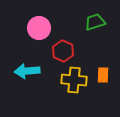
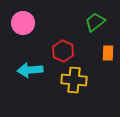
green trapezoid: rotated 20 degrees counterclockwise
pink circle: moved 16 px left, 5 px up
cyan arrow: moved 3 px right, 1 px up
orange rectangle: moved 5 px right, 22 px up
